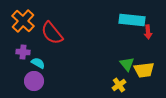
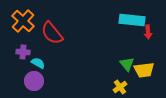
yellow cross: moved 1 px right, 2 px down
